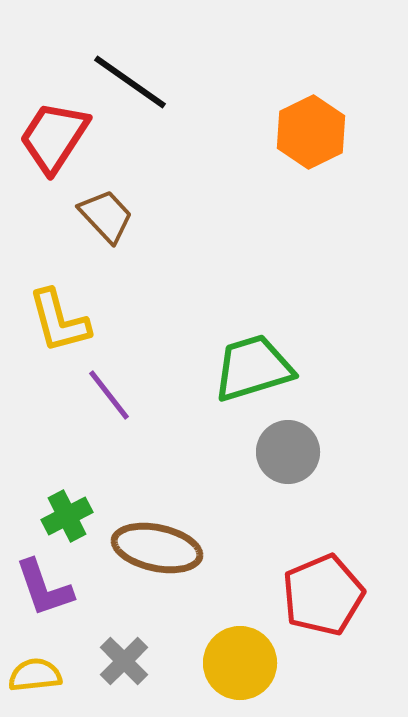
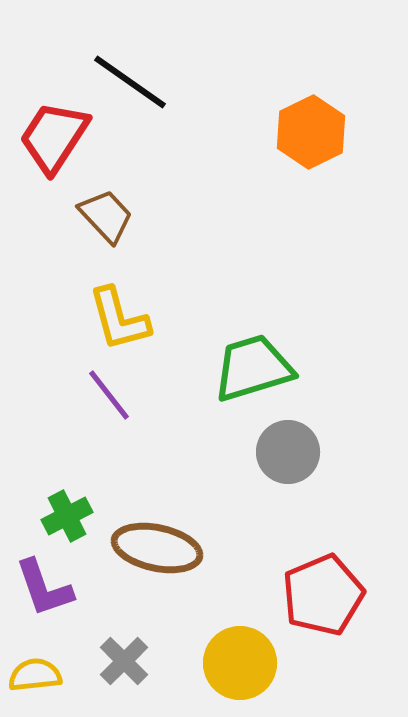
yellow L-shape: moved 60 px right, 2 px up
